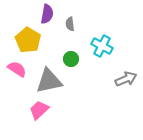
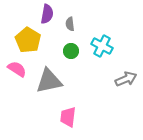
green circle: moved 8 px up
pink trapezoid: moved 29 px right, 7 px down; rotated 40 degrees counterclockwise
